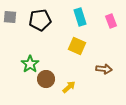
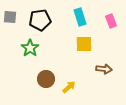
yellow square: moved 7 px right, 2 px up; rotated 24 degrees counterclockwise
green star: moved 16 px up
